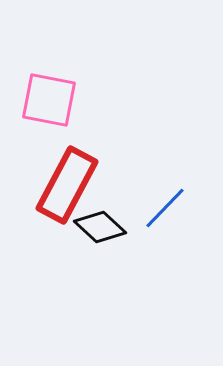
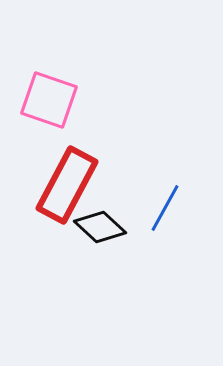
pink square: rotated 8 degrees clockwise
blue line: rotated 15 degrees counterclockwise
